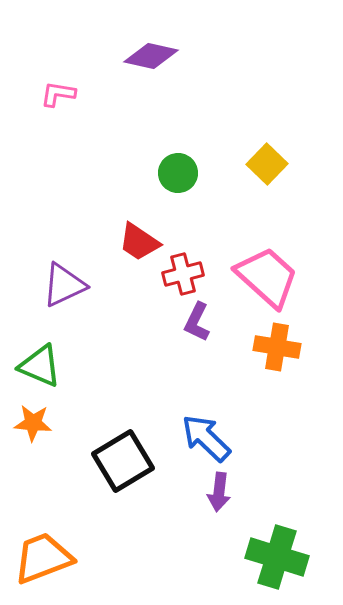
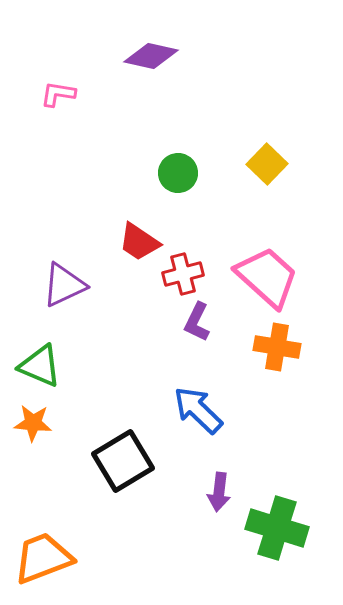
blue arrow: moved 8 px left, 28 px up
green cross: moved 29 px up
